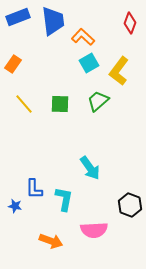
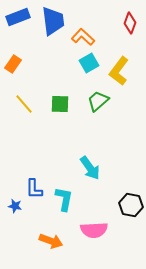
black hexagon: moved 1 px right; rotated 10 degrees counterclockwise
